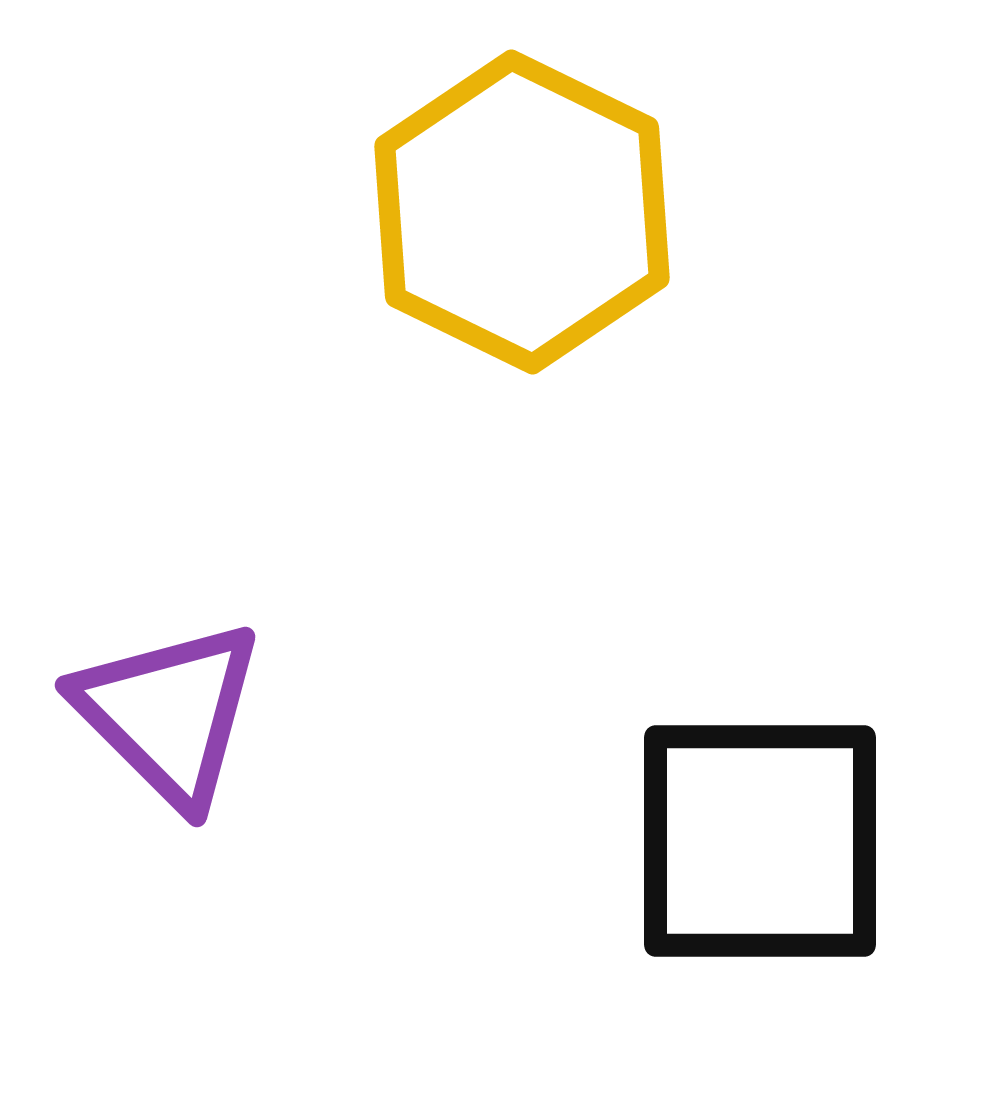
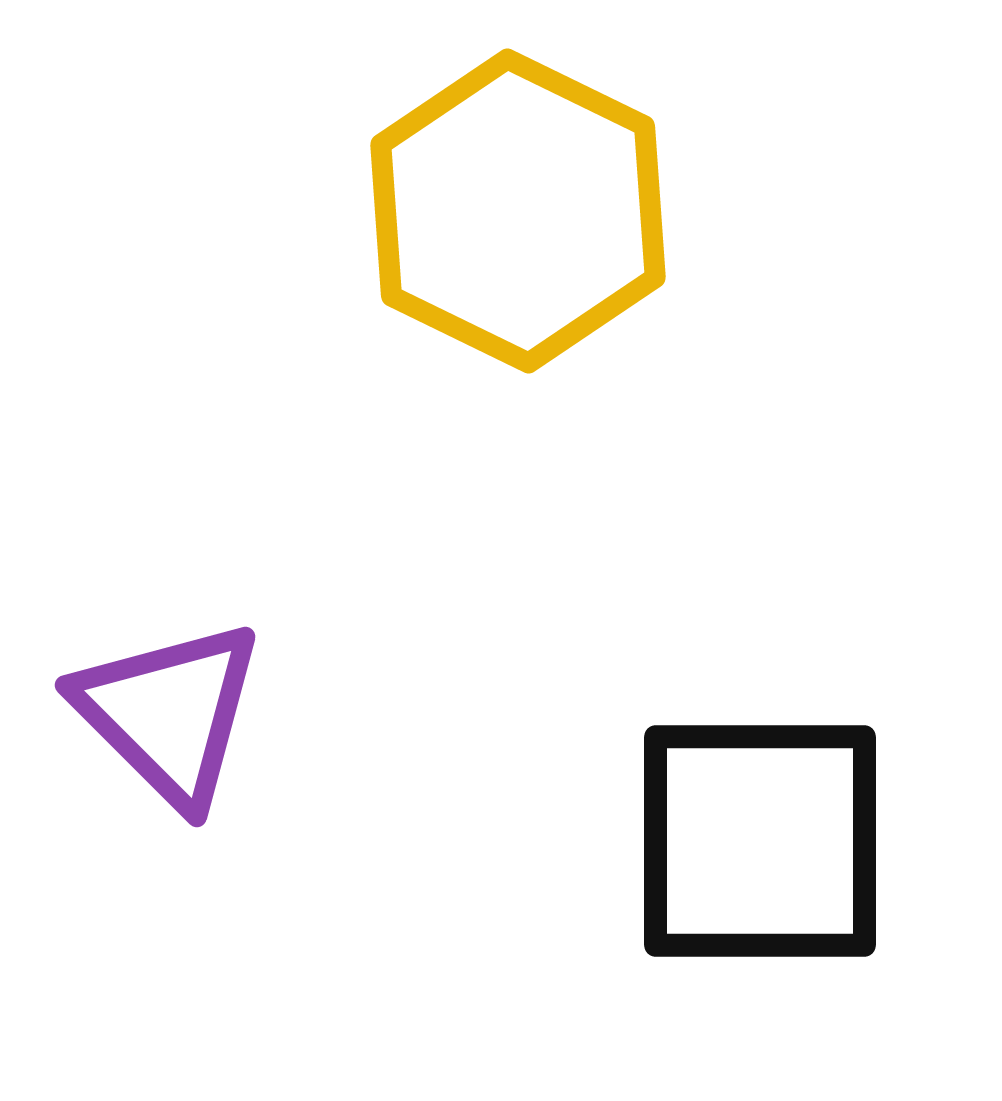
yellow hexagon: moved 4 px left, 1 px up
